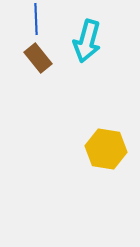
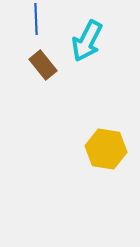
cyan arrow: rotated 12 degrees clockwise
brown rectangle: moved 5 px right, 7 px down
